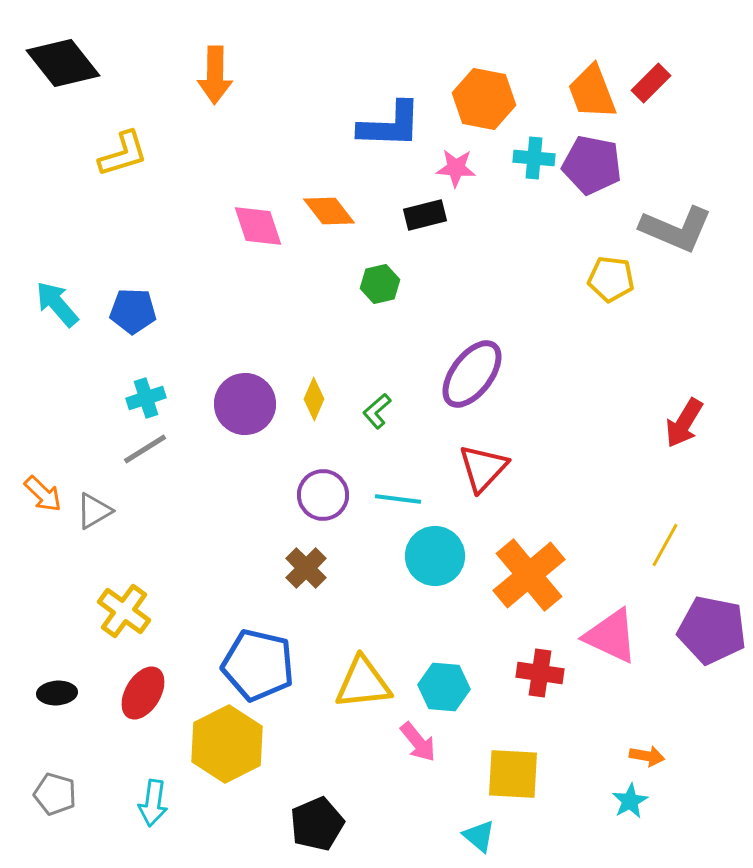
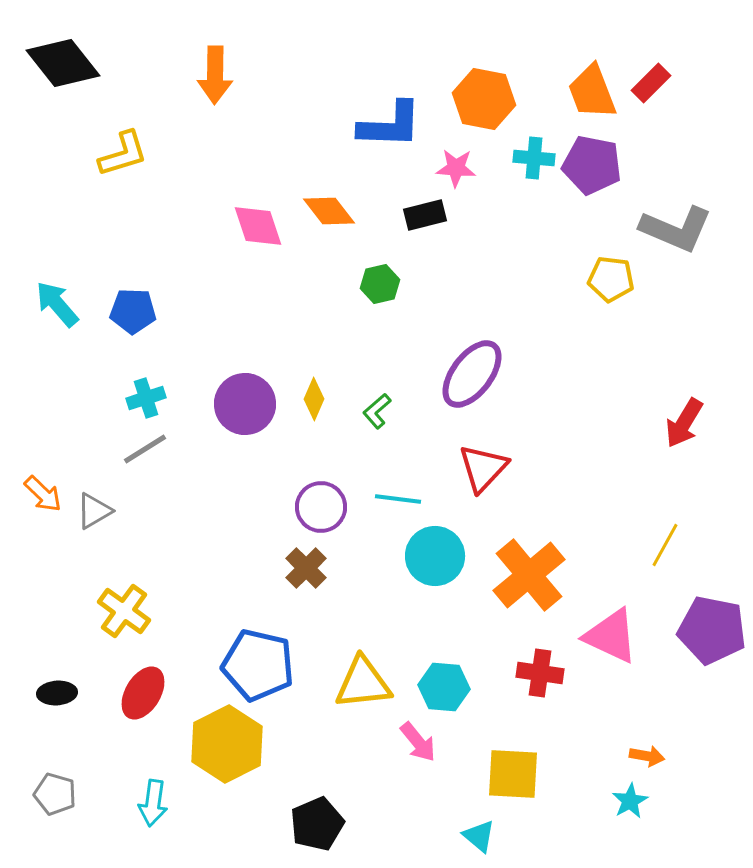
purple circle at (323, 495): moved 2 px left, 12 px down
